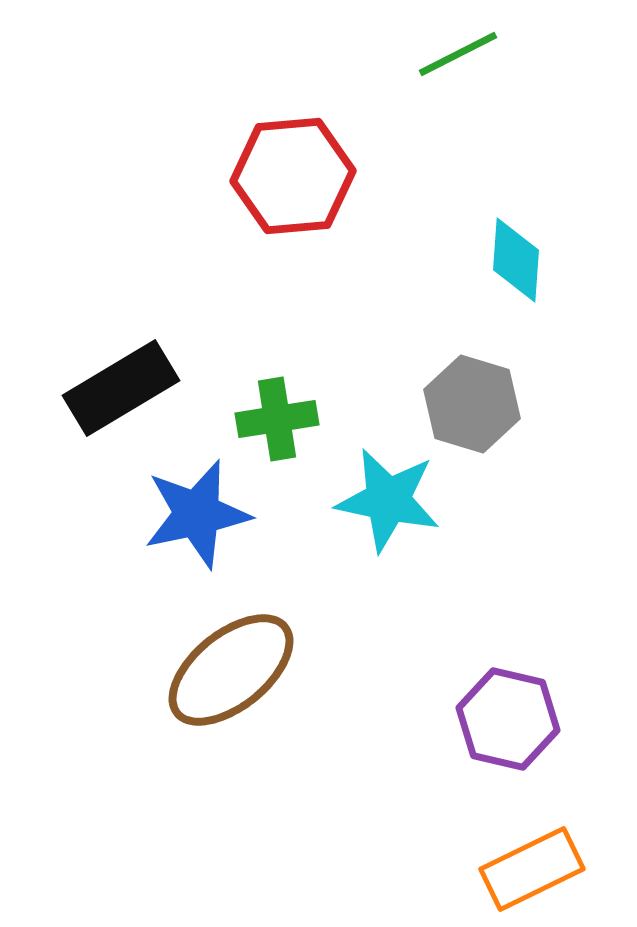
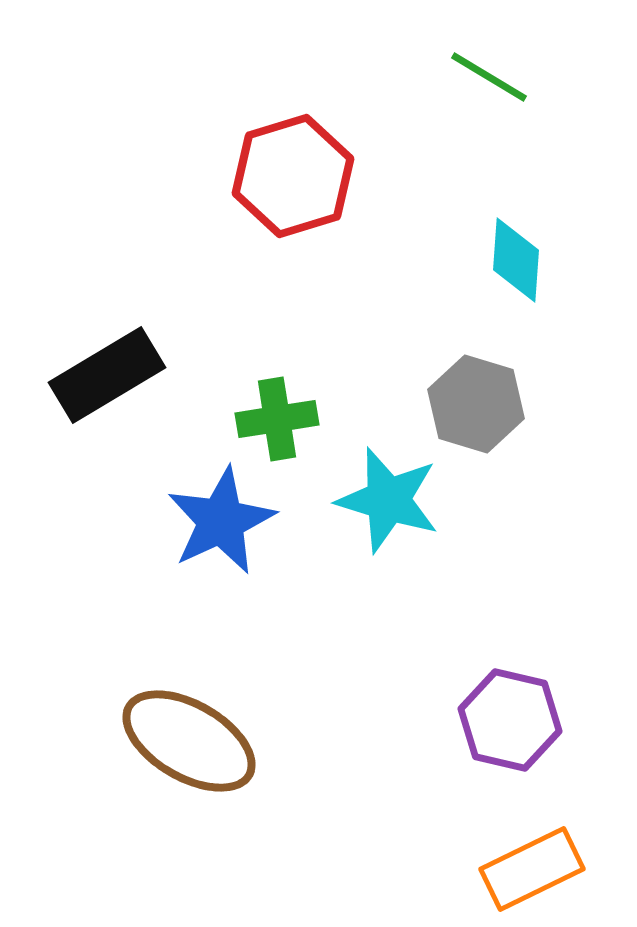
green line: moved 31 px right, 23 px down; rotated 58 degrees clockwise
red hexagon: rotated 12 degrees counterclockwise
black rectangle: moved 14 px left, 13 px up
gray hexagon: moved 4 px right
cyan star: rotated 5 degrees clockwise
blue star: moved 24 px right, 7 px down; rotated 13 degrees counterclockwise
brown ellipse: moved 42 px left, 71 px down; rotated 69 degrees clockwise
purple hexagon: moved 2 px right, 1 px down
